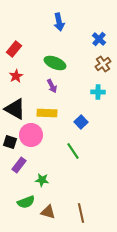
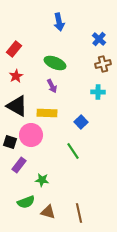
brown cross: rotated 21 degrees clockwise
black triangle: moved 2 px right, 3 px up
brown line: moved 2 px left
